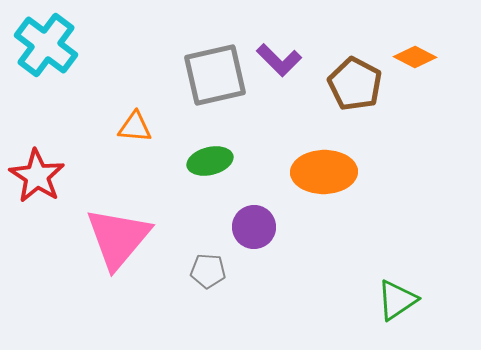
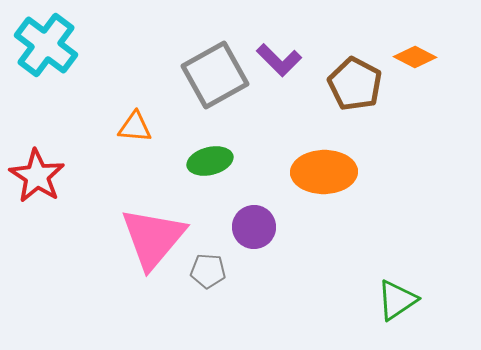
gray square: rotated 16 degrees counterclockwise
pink triangle: moved 35 px right
